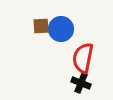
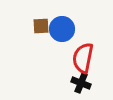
blue circle: moved 1 px right
